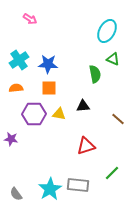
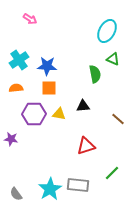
blue star: moved 1 px left, 2 px down
